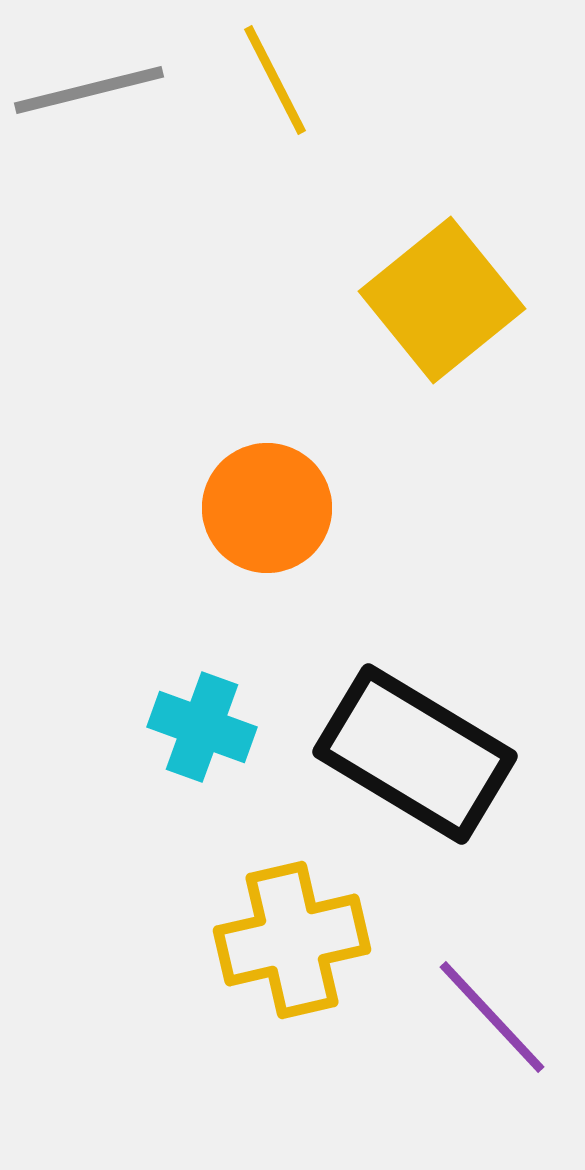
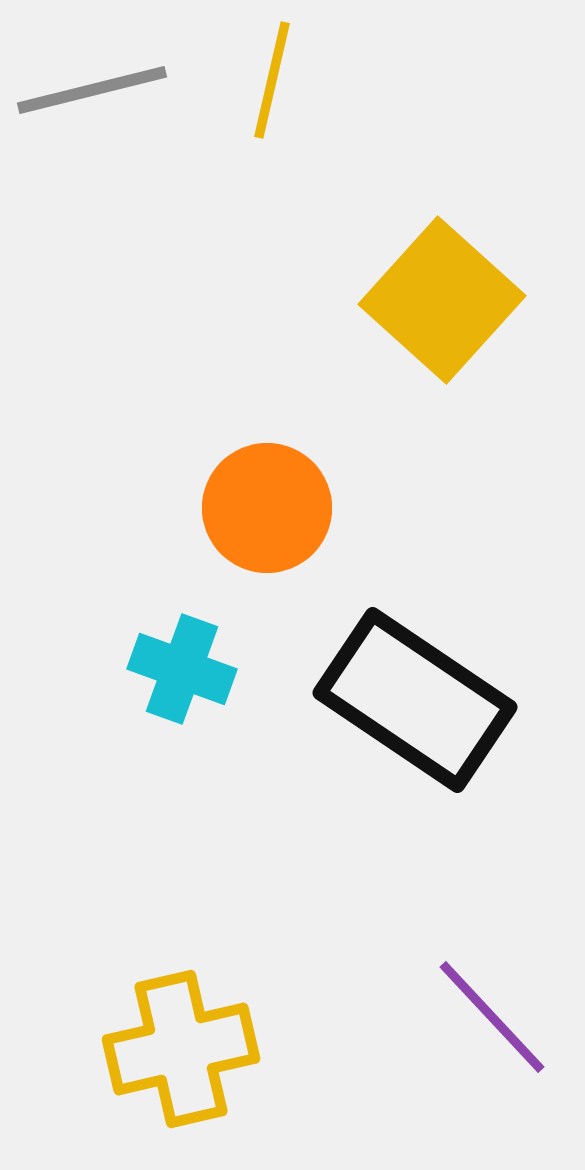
yellow line: moved 3 px left; rotated 40 degrees clockwise
gray line: moved 3 px right
yellow square: rotated 9 degrees counterclockwise
cyan cross: moved 20 px left, 58 px up
black rectangle: moved 54 px up; rotated 3 degrees clockwise
yellow cross: moved 111 px left, 109 px down
